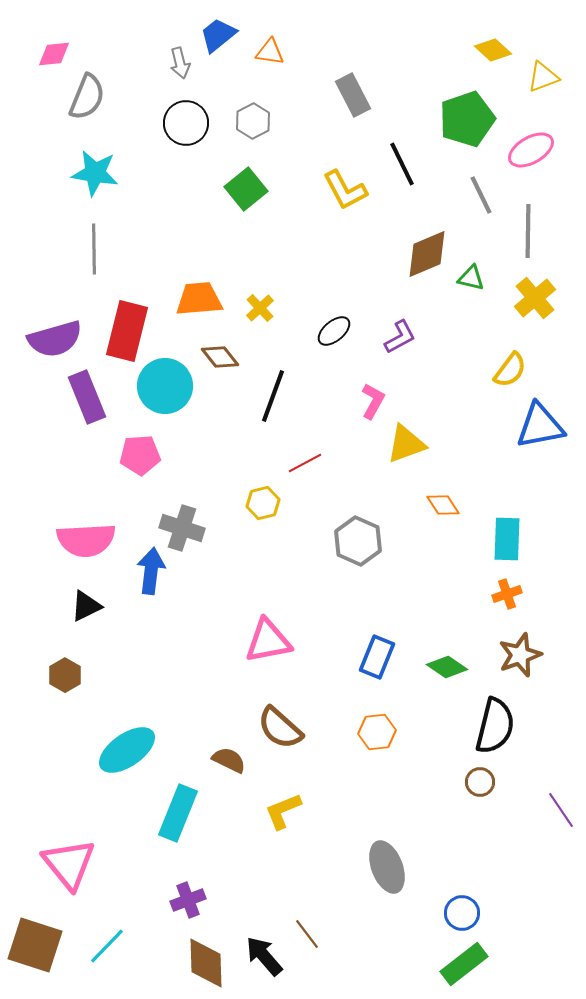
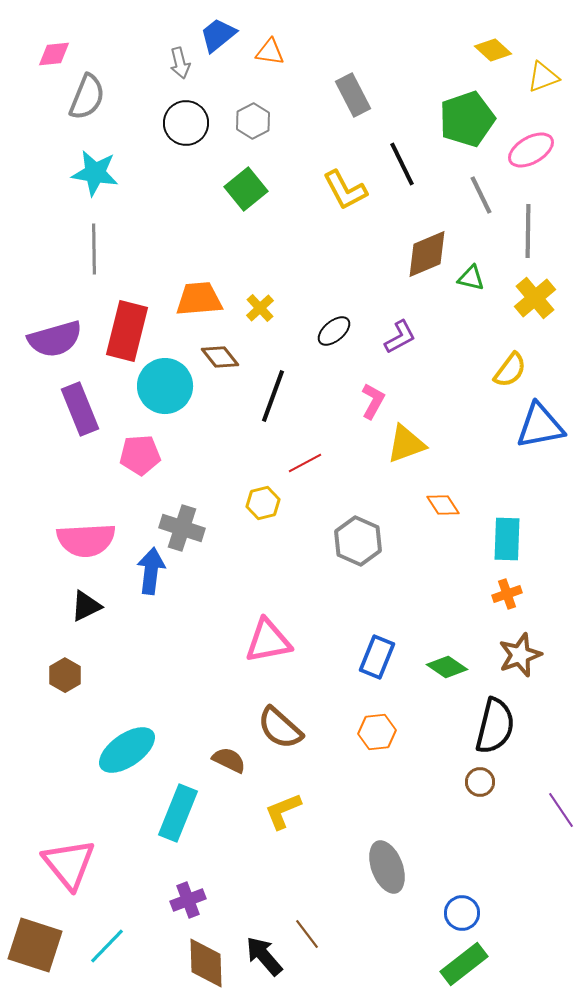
purple rectangle at (87, 397): moved 7 px left, 12 px down
